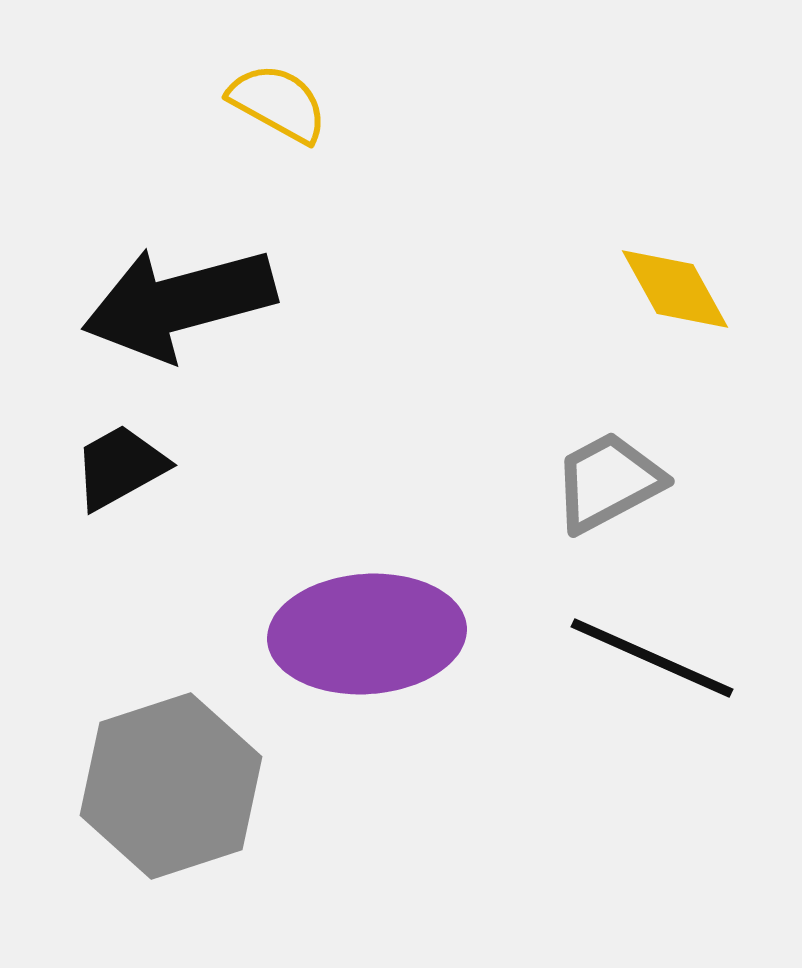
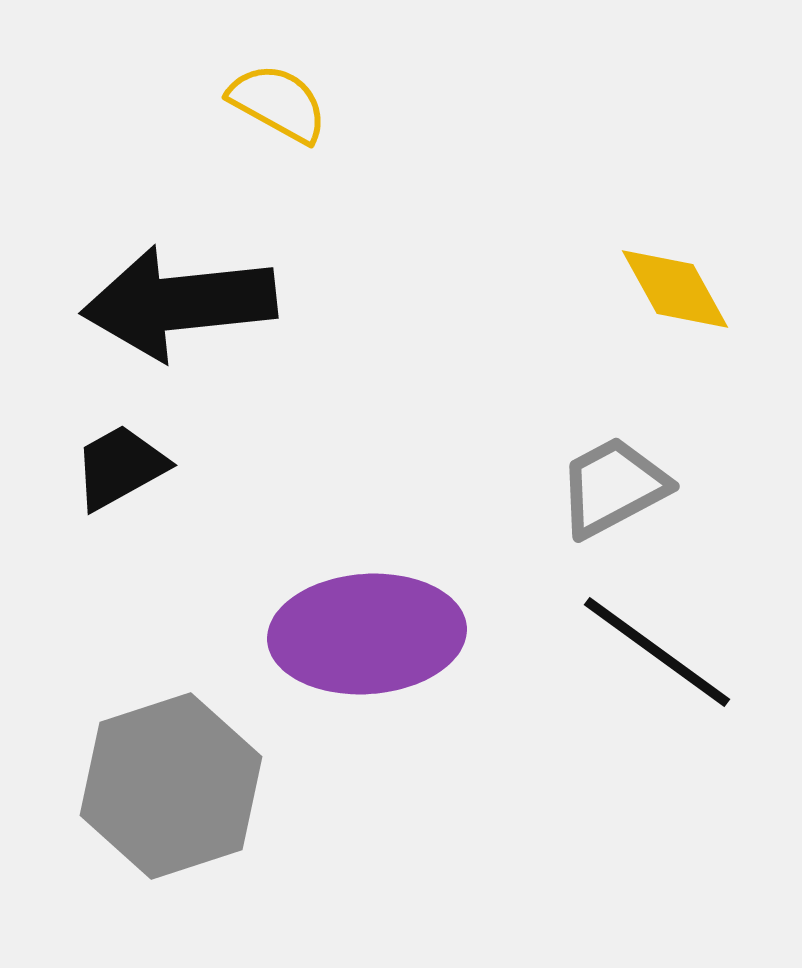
black arrow: rotated 9 degrees clockwise
gray trapezoid: moved 5 px right, 5 px down
black line: moved 5 px right, 6 px up; rotated 12 degrees clockwise
